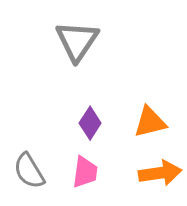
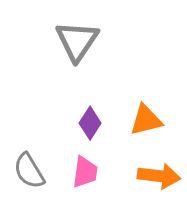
orange triangle: moved 4 px left, 2 px up
orange arrow: moved 1 px left, 3 px down; rotated 15 degrees clockwise
